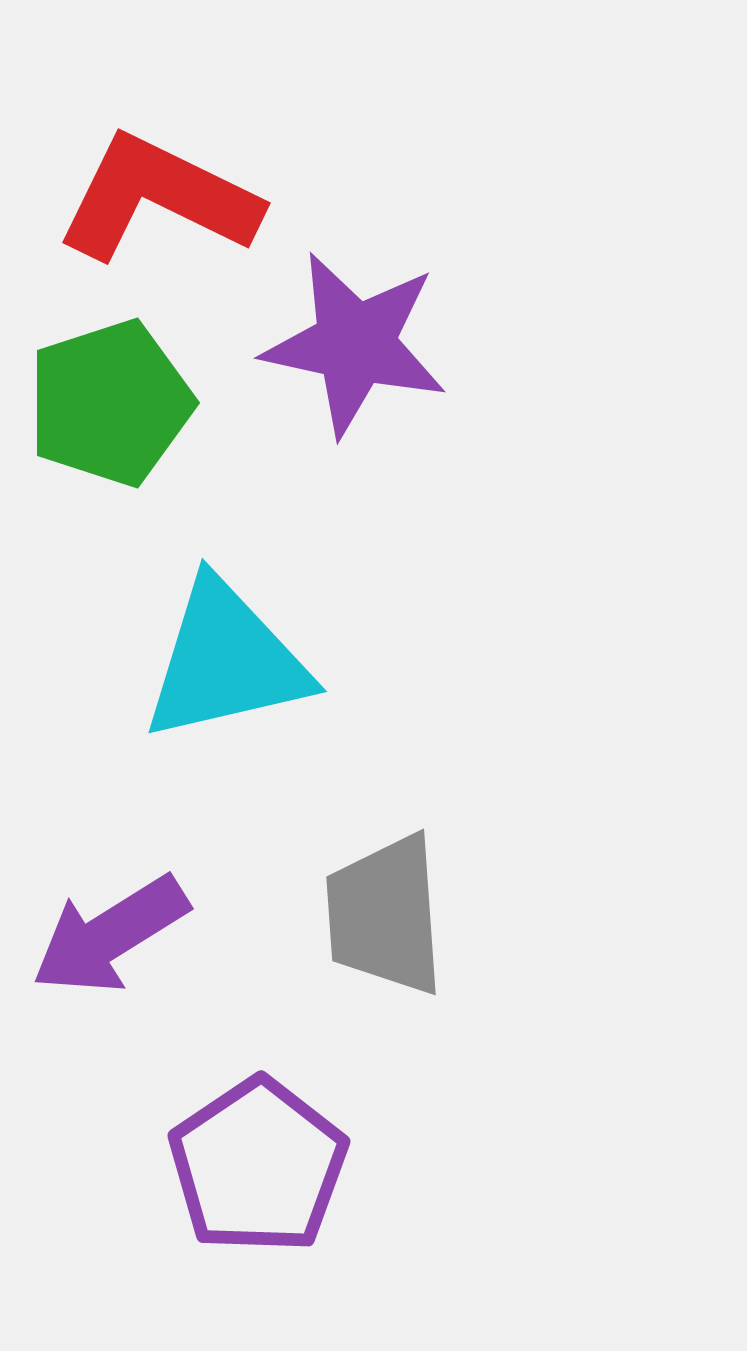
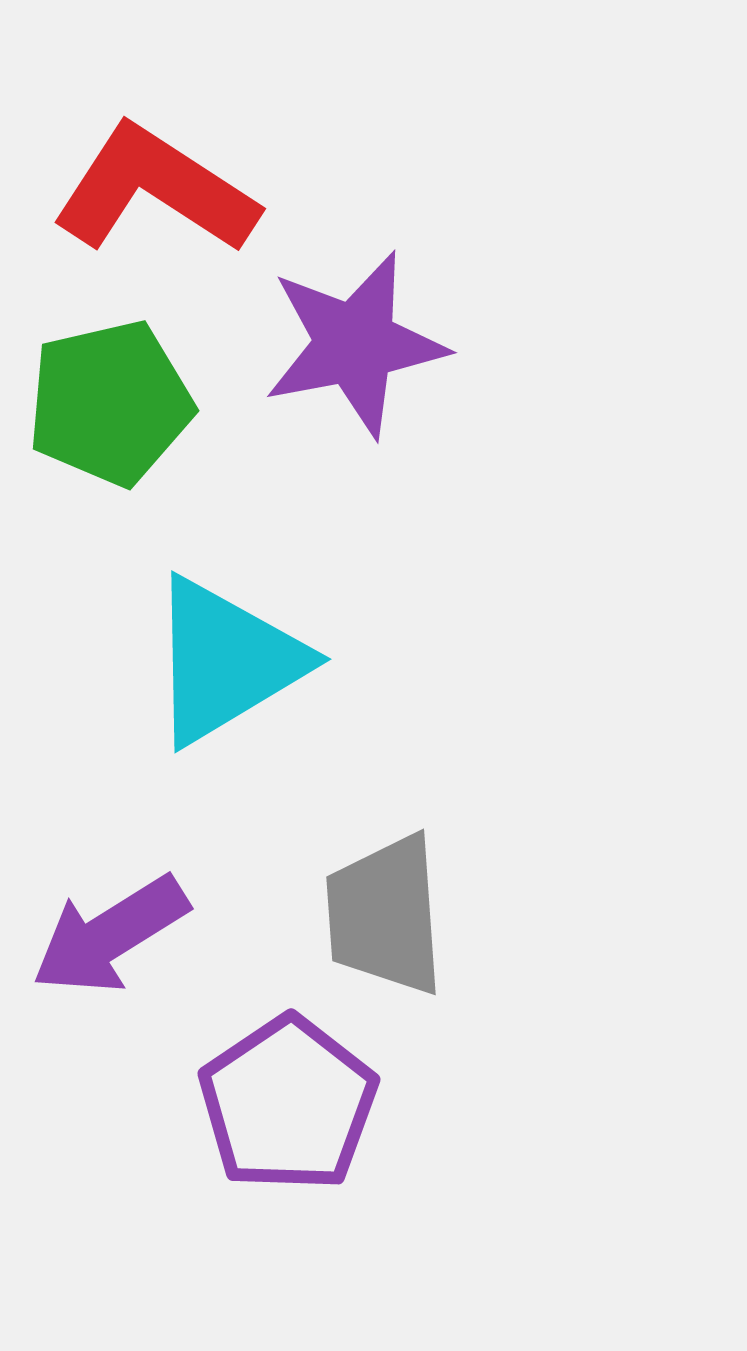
red L-shape: moved 3 px left, 8 px up; rotated 7 degrees clockwise
purple star: rotated 23 degrees counterclockwise
green pentagon: rotated 5 degrees clockwise
cyan triangle: rotated 18 degrees counterclockwise
purple pentagon: moved 30 px right, 62 px up
